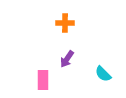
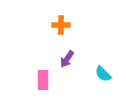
orange cross: moved 4 px left, 2 px down
